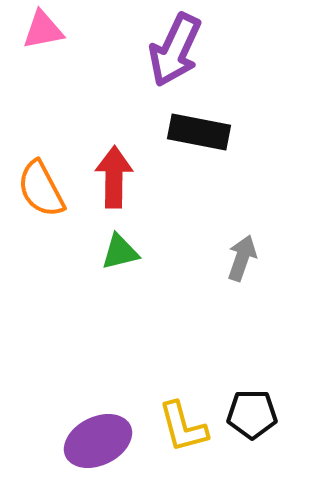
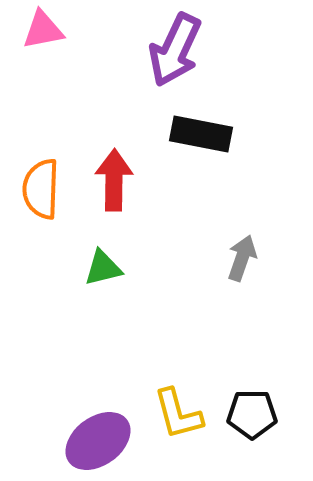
black rectangle: moved 2 px right, 2 px down
red arrow: moved 3 px down
orange semicircle: rotated 30 degrees clockwise
green triangle: moved 17 px left, 16 px down
yellow L-shape: moved 5 px left, 13 px up
purple ellipse: rotated 10 degrees counterclockwise
